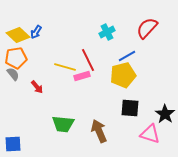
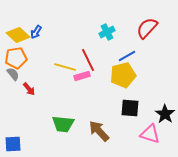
red arrow: moved 8 px left, 2 px down
brown arrow: rotated 20 degrees counterclockwise
